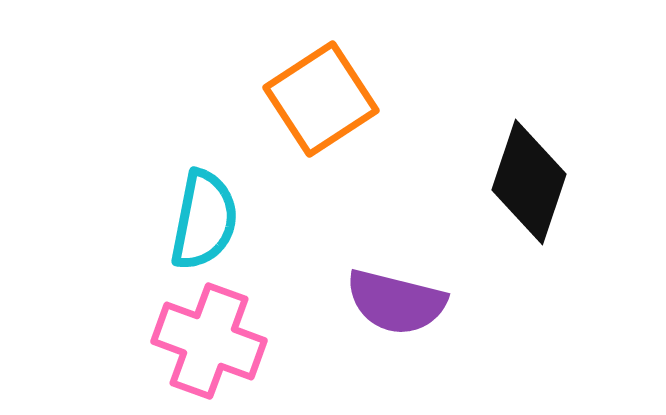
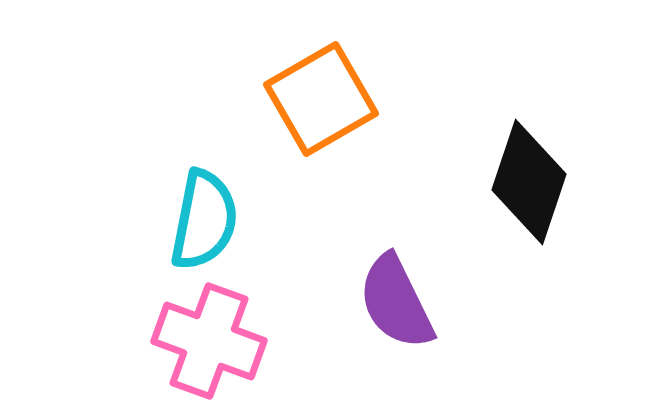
orange square: rotated 3 degrees clockwise
purple semicircle: rotated 50 degrees clockwise
